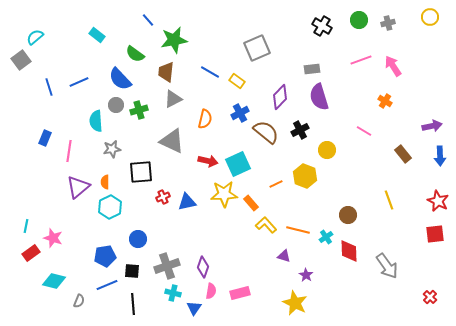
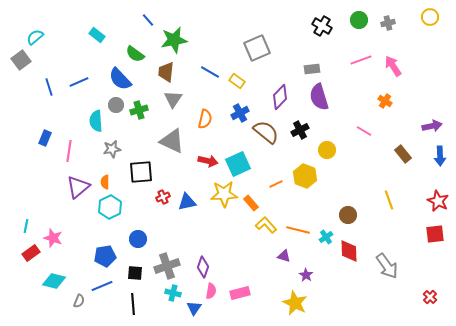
gray triangle at (173, 99): rotated 30 degrees counterclockwise
black square at (132, 271): moved 3 px right, 2 px down
blue line at (107, 285): moved 5 px left, 1 px down
